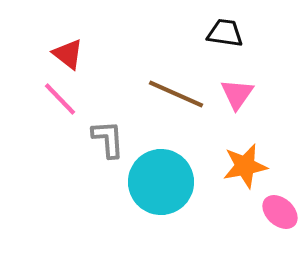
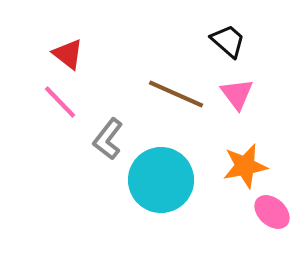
black trapezoid: moved 3 px right, 8 px down; rotated 33 degrees clockwise
pink triangle: rotated 12 degrees counterclockwise
pink line: moved 3 px down
gray L-shape: rotated 138 degrees counterclockwise
cyan circle: moved 2 px up
pink ellipse: moved 8 px left
